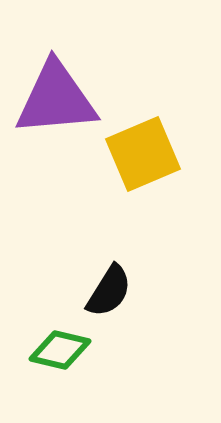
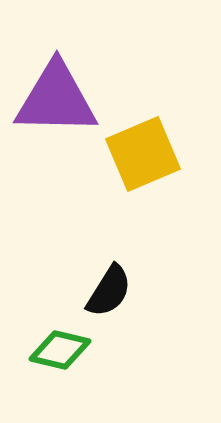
purple triangle: rotated 6 degrees clockwise
